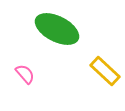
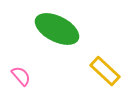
pink semicircle: moved 4 px left, 2 px down
